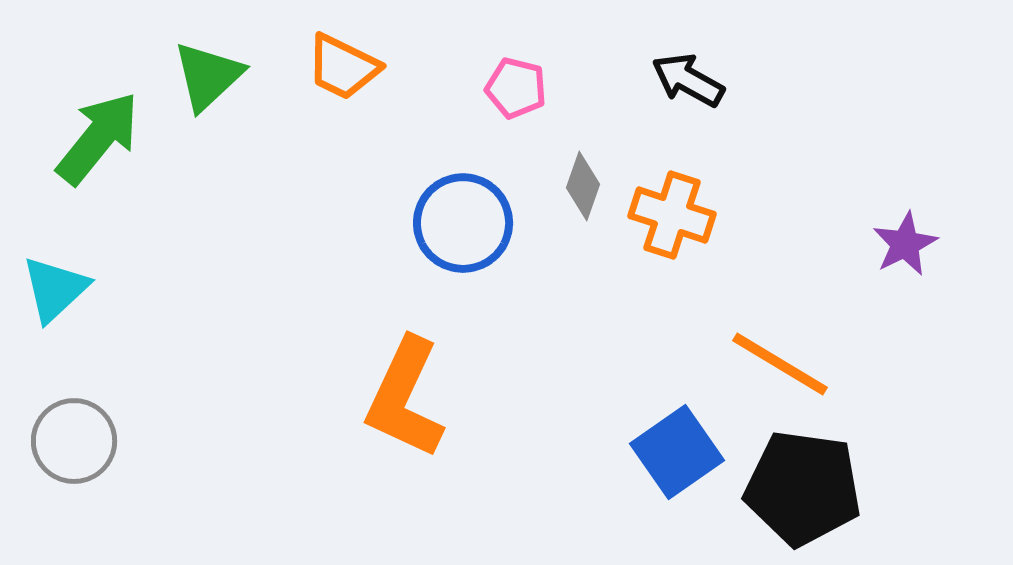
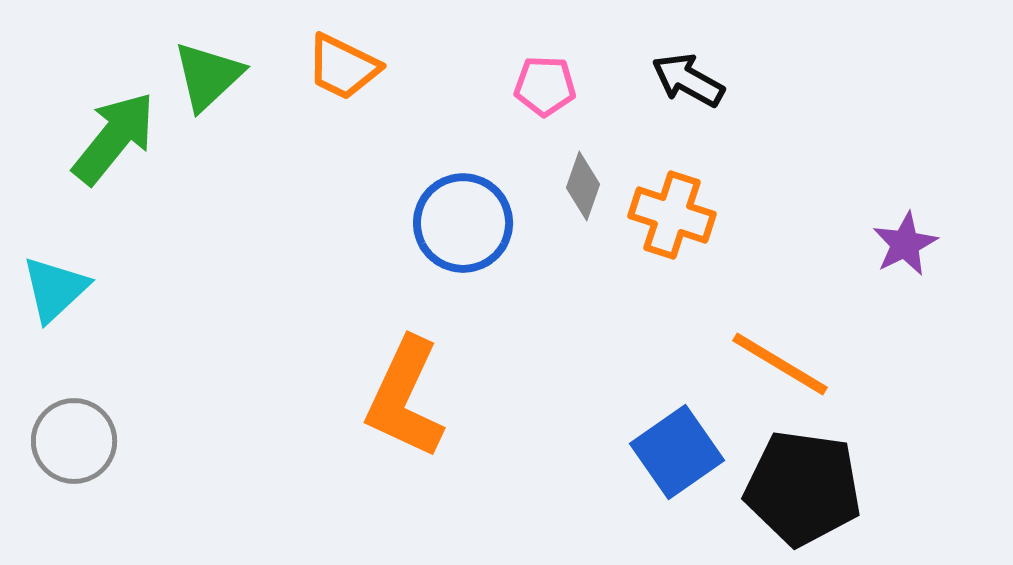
pink pentagon: moved 29 px right, 2 px up; rotated 12 degrees counterclockwise
green arrow: moved 16 px right
